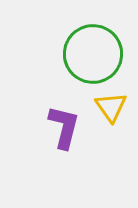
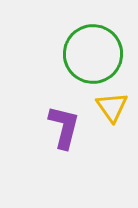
yellow triangle: moved 1 px right
